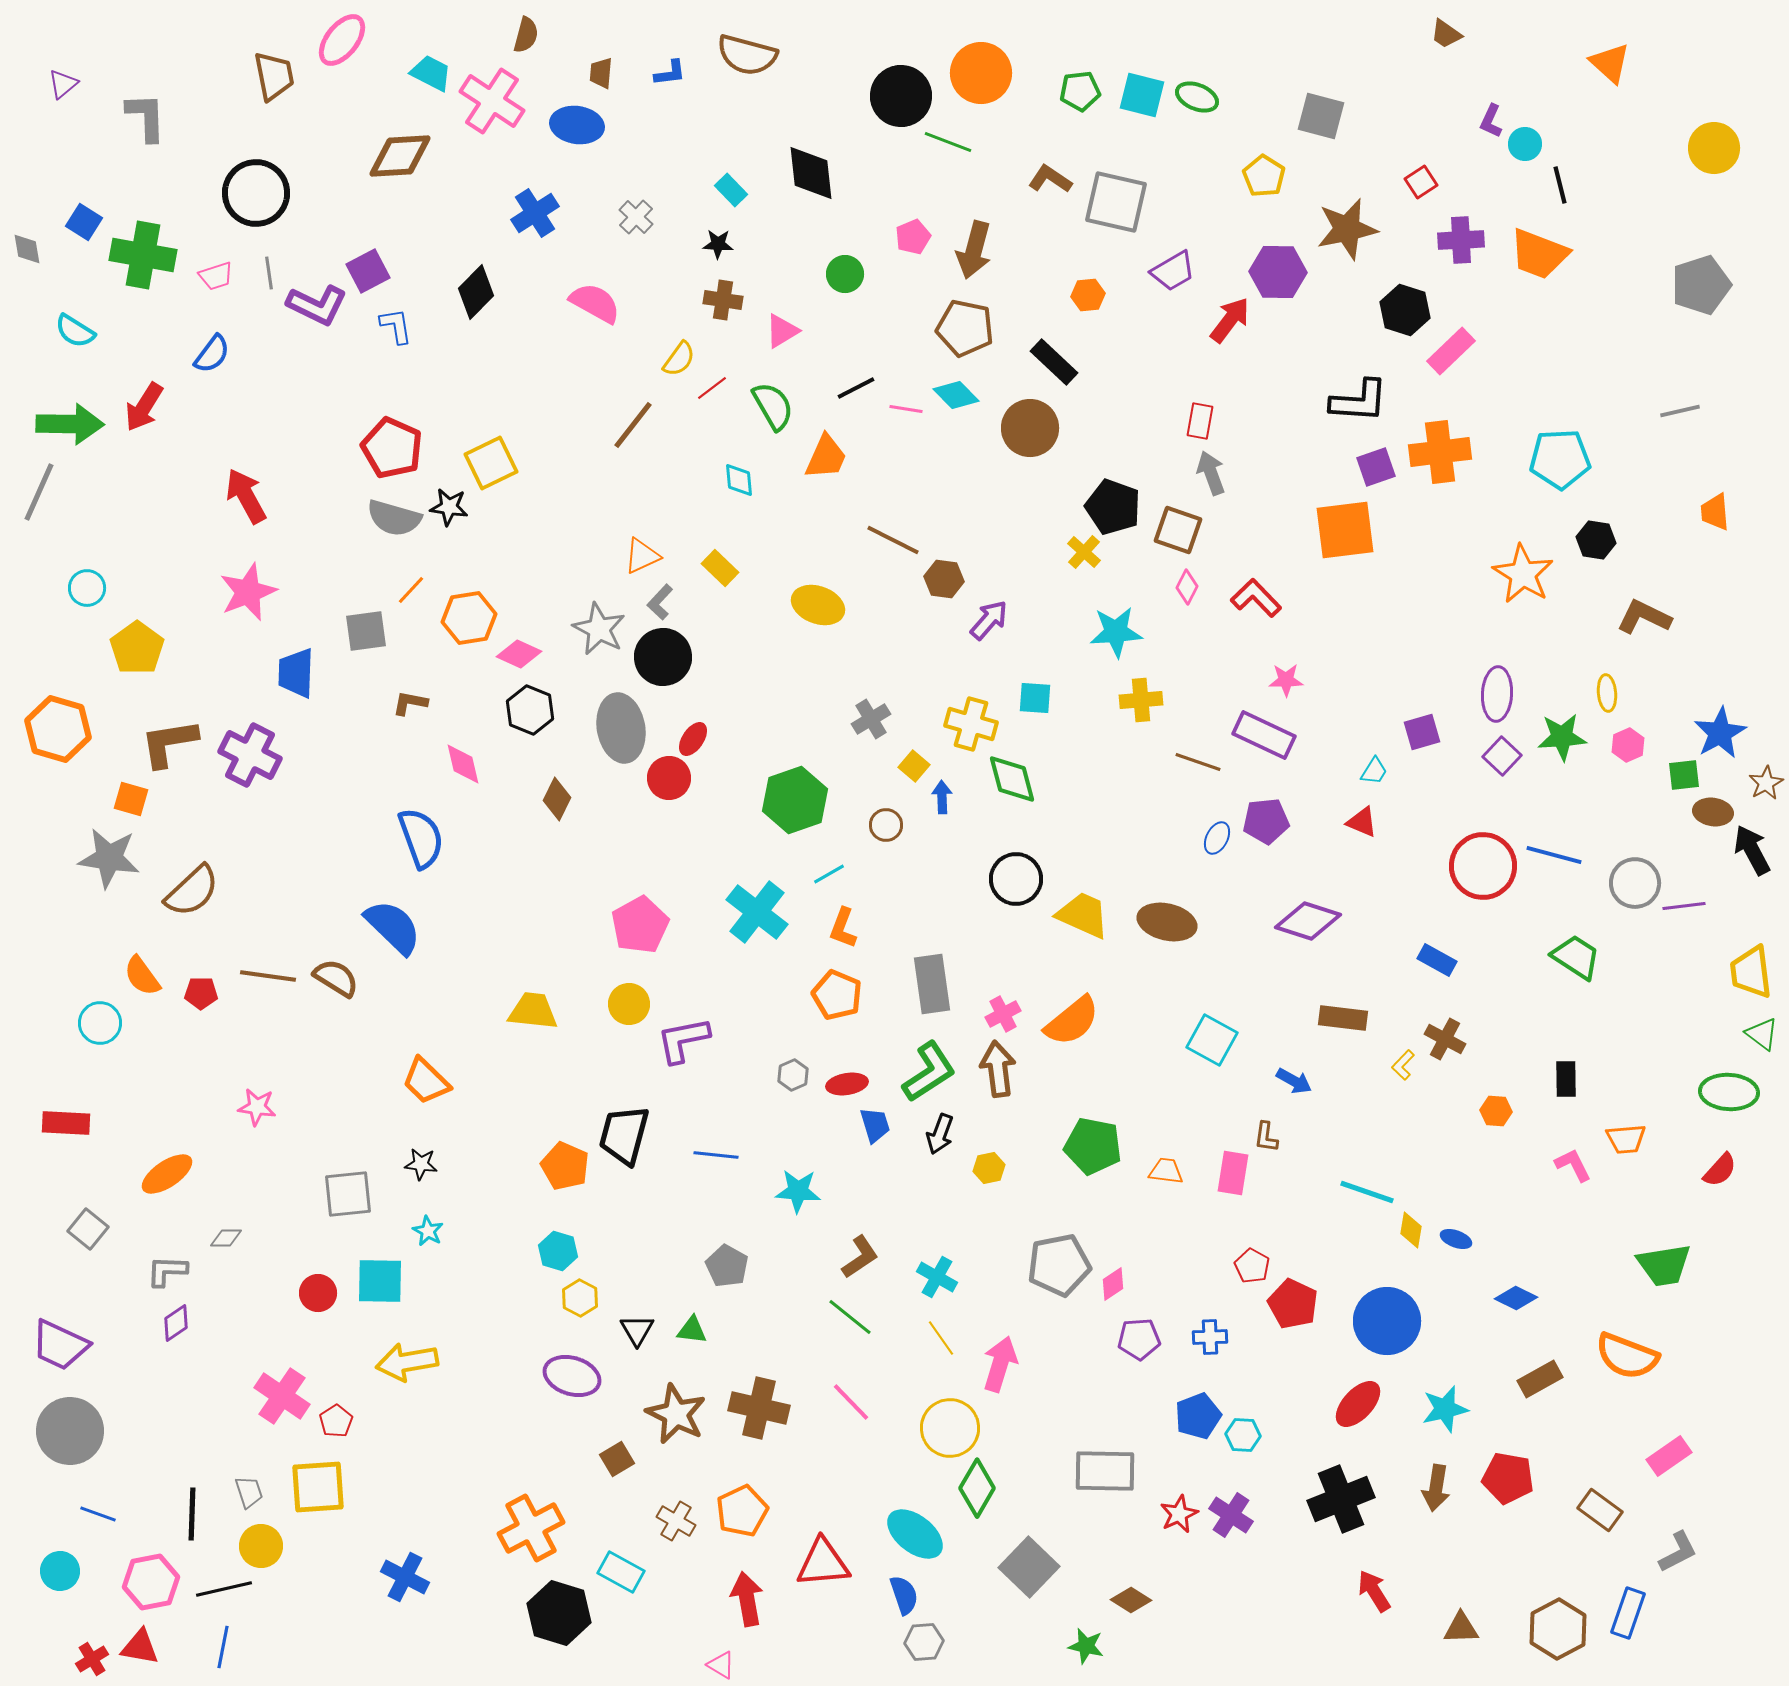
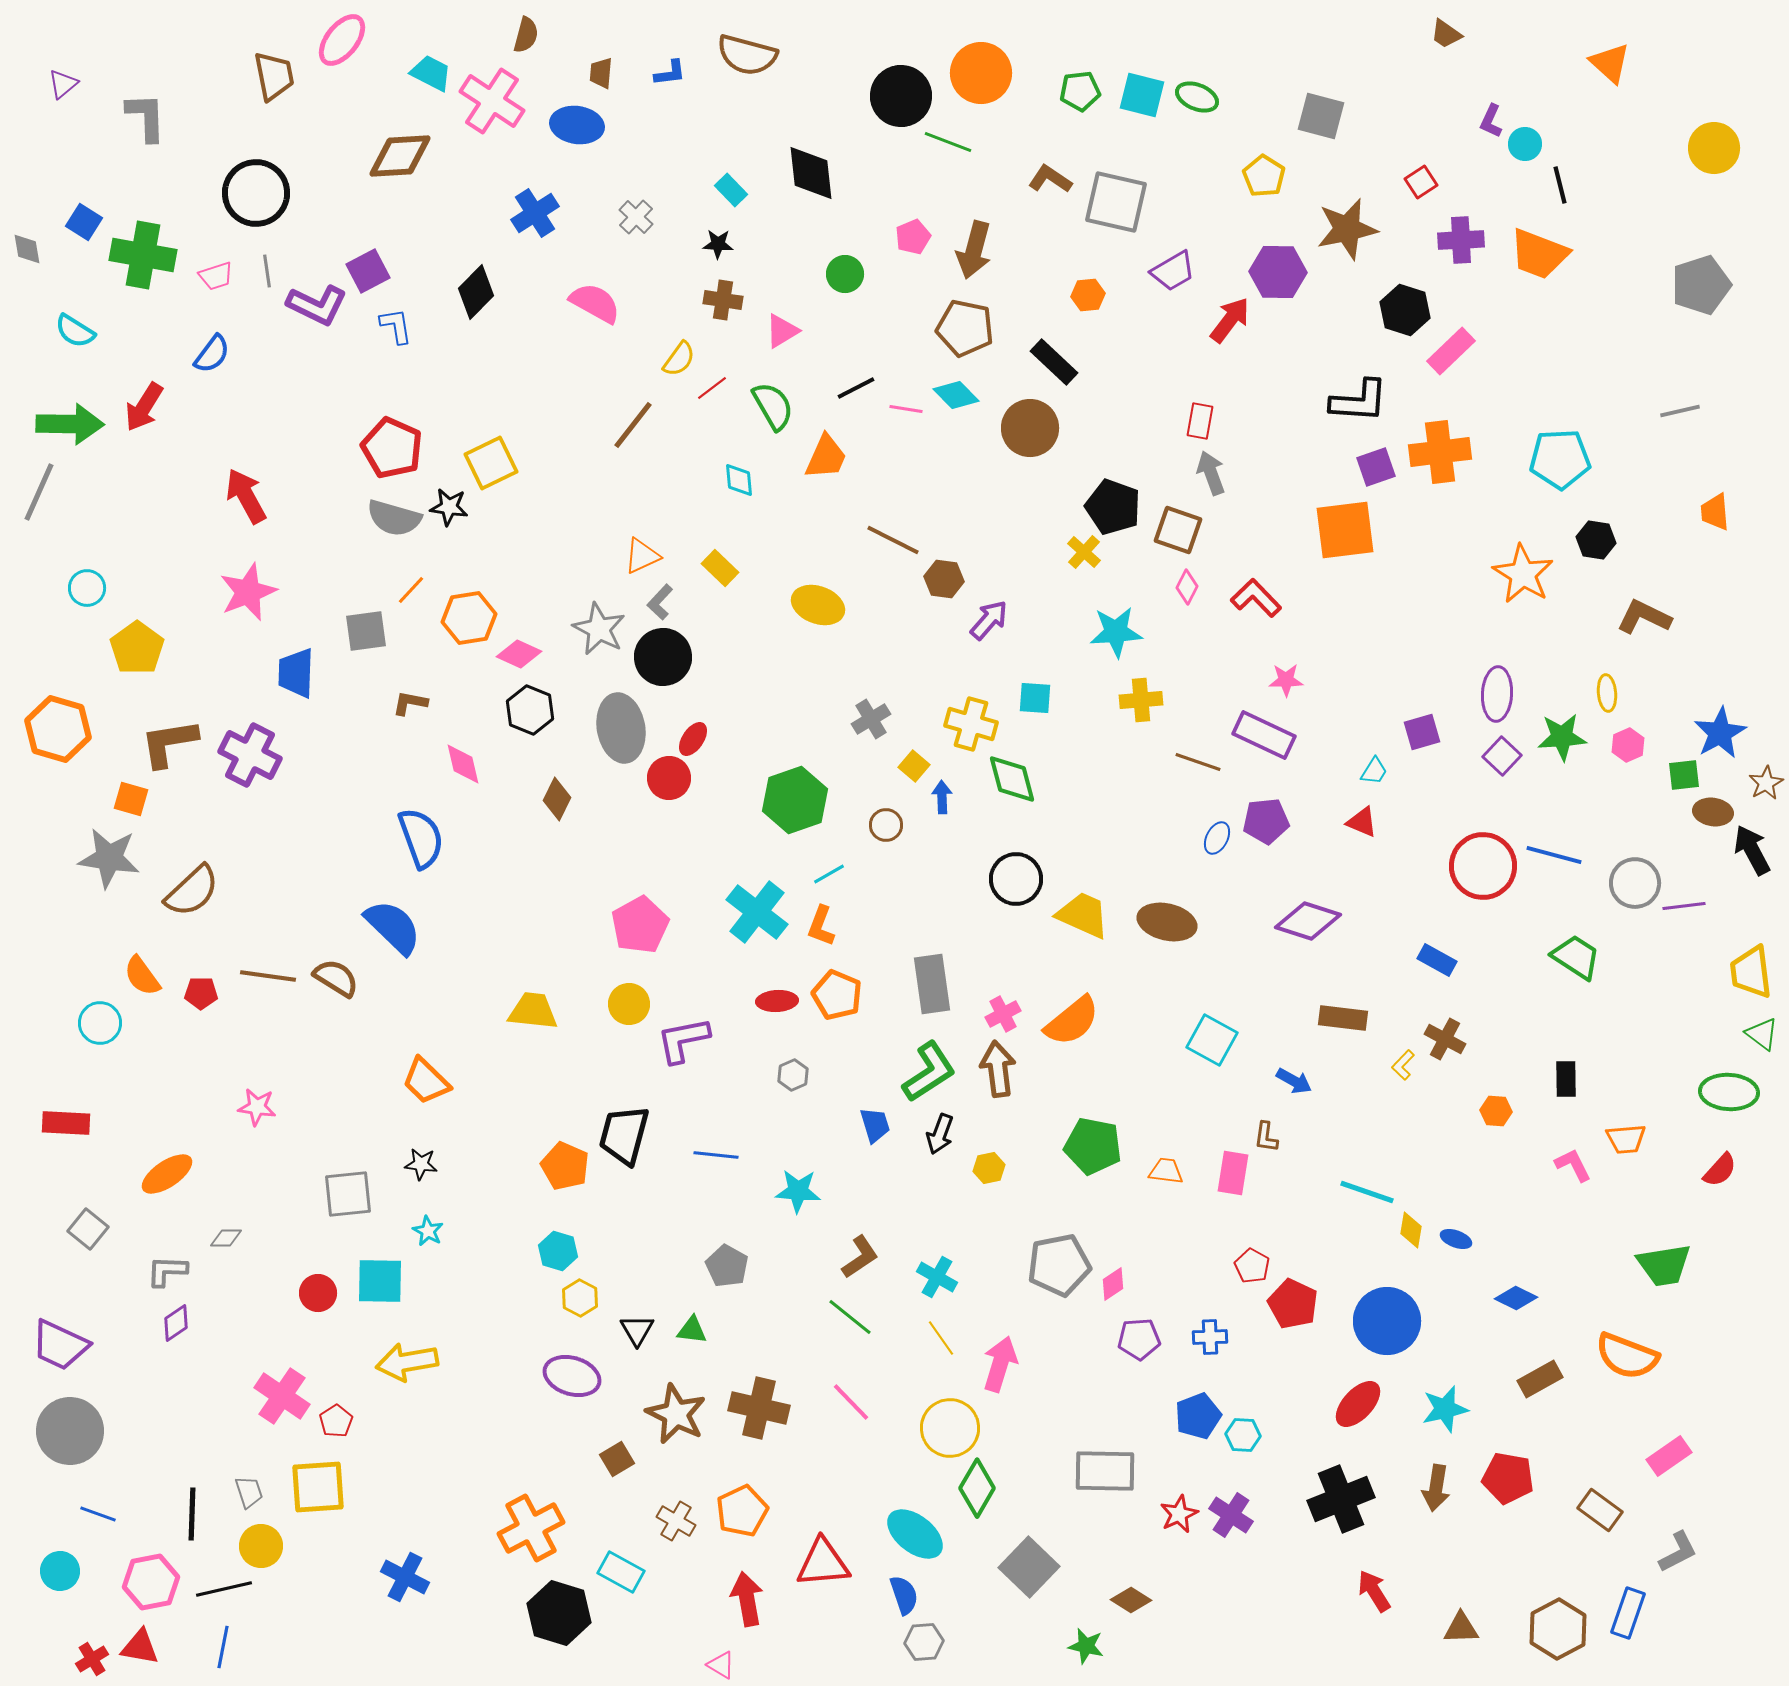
gray line at (269, 273): moved 2 px left, 2 px up
orange L-shape at (843, 928): moved 22 px left, 2 px up
red ellipse at (847, 1084): moved 70 px left, 83 px up; rotated 6 degrees clockwise
